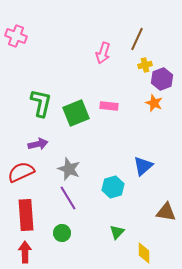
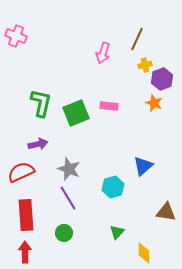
green circle: moved 2 px right
